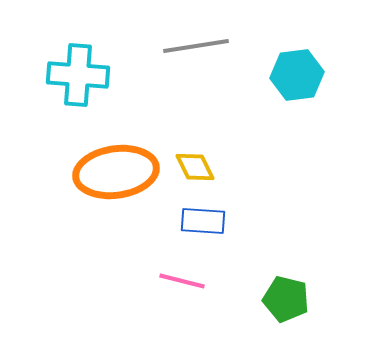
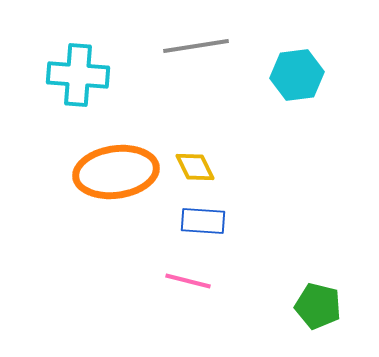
pink line: moved 6 px right
green pentagon: moved 32 px right, 7 px down
